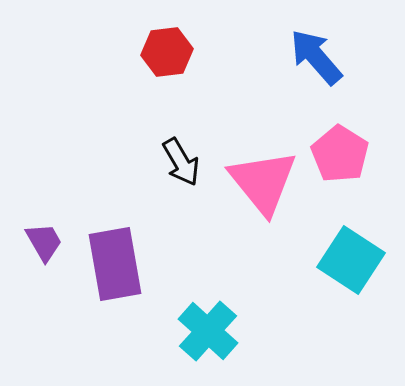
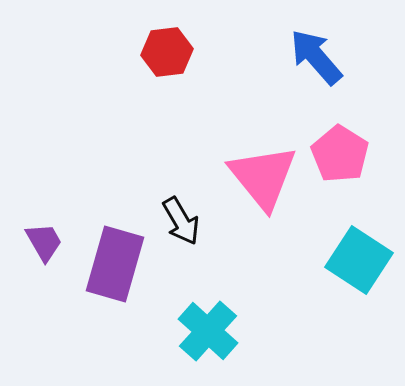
black arrow: moved 59 px down
pink triangle: moved 5 px up
cyan square: moved 8 px right
purple rectangle: rotated 26 degrees clockwise
